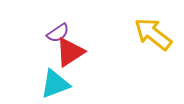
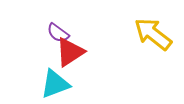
purple semicircle: rotated 70 degrees clockwise
